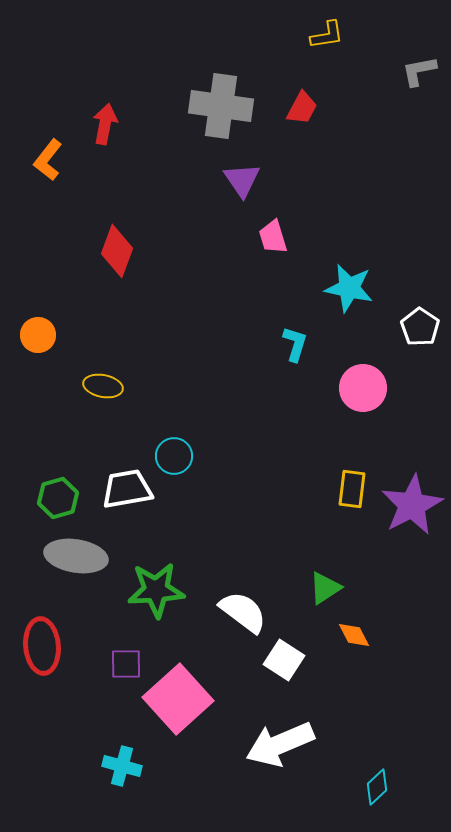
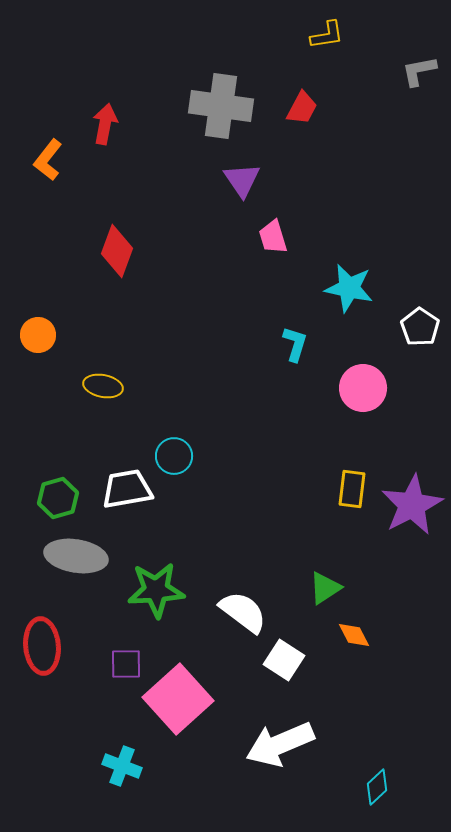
cyan cross: rotated 6 degrees clockwise
